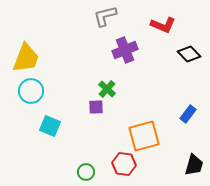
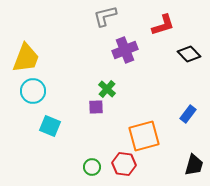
red L-shape: rotated 40 degrees counterclockwise
cyan circle: moved 2 px right
green circle: moved 6 px right, 5 px up
